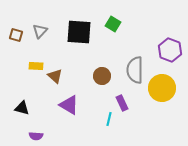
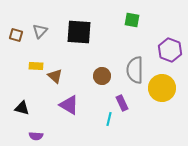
green square: moved 19 px right, 4 px up; rotated 21 degrees counterclockwise
